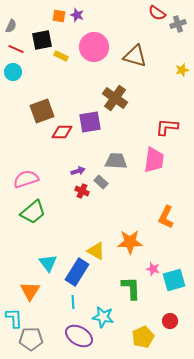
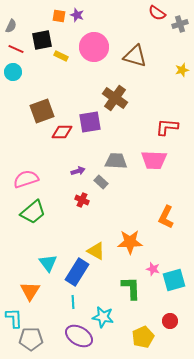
gray cross: moved 2 px right
pink trapezoid: rotated 84 degrees clockwise
red cross: moved 9 px down
